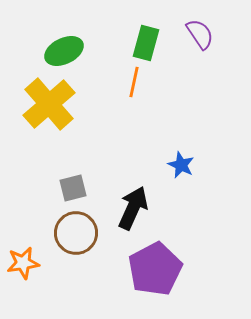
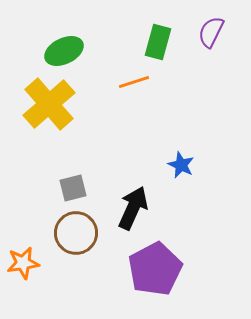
purple semicircle: moved 11 px right, 2 px up; rotated 120 degrees counterclockwise
green rectangle: moved 12 px right, 1 px up
orange line: rotated 60 degrees clockwise
